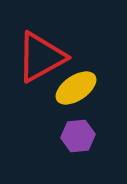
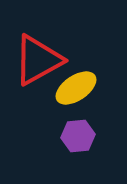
red triangle: moved 3 px left, 3 px down
